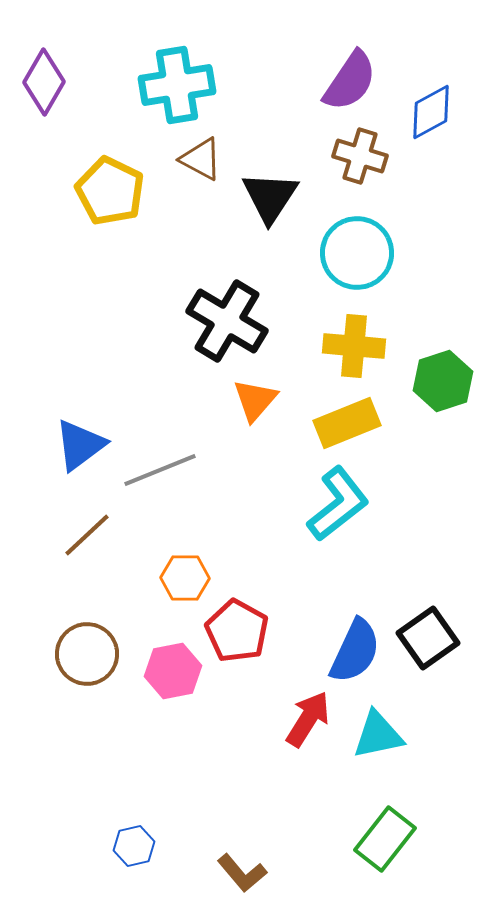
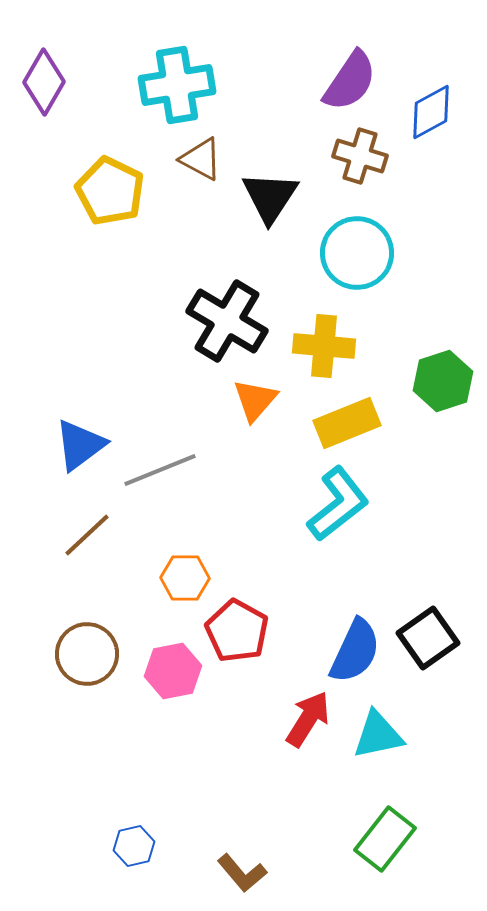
yellow cross: moved 30 px left
